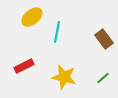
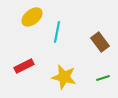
brown rectangle: moved 4 px left, 3 px down
green line: rotated 24 degrees clockwise
